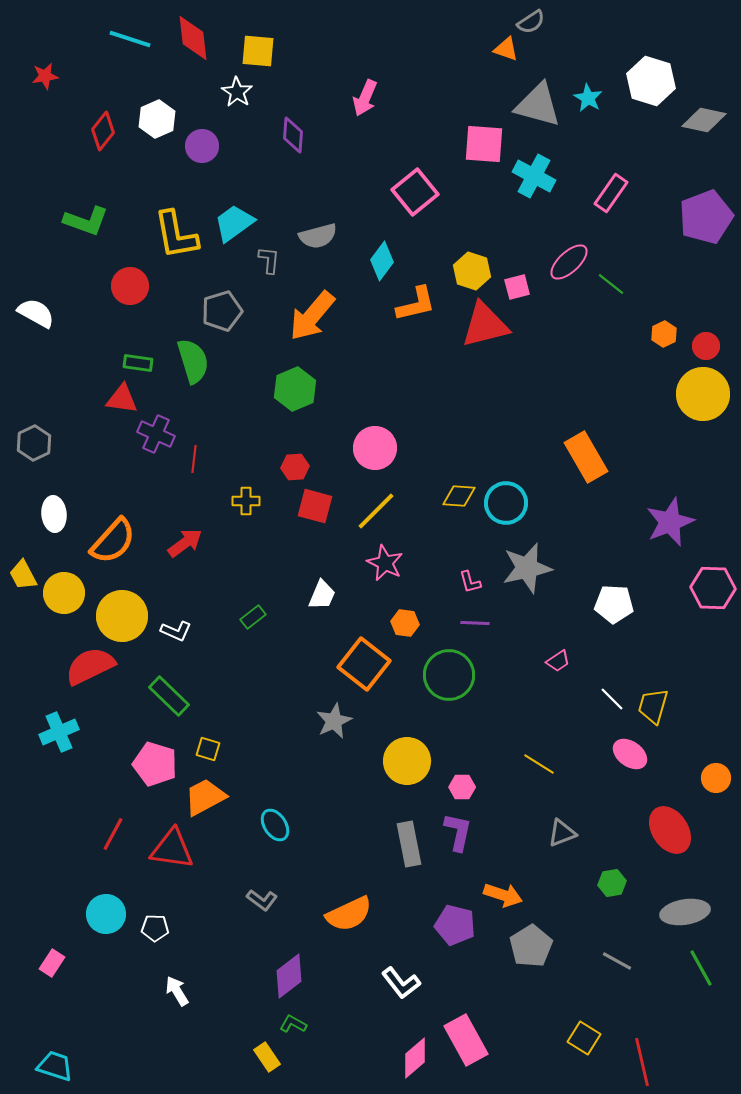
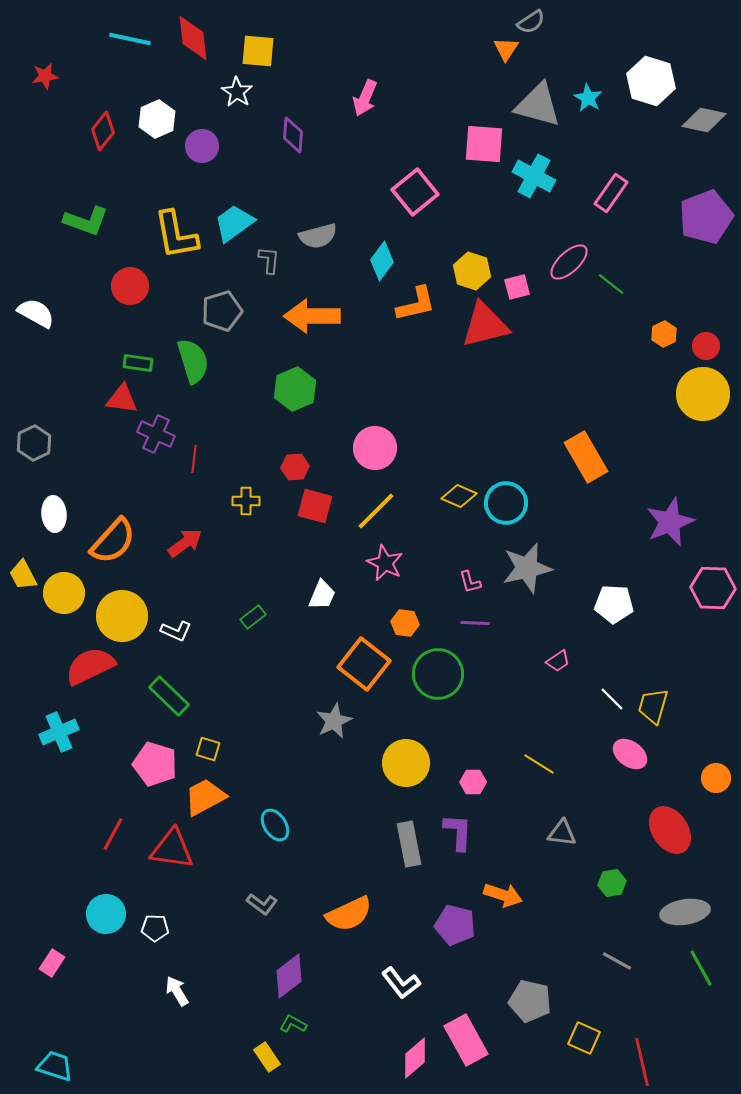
cyan line at (130, 39): rotated 6 degrees counterclockwise
orange triangle at (506, 49): rotated 44 degrees clockwise
orange arrow at (312, 316): rotated 50 degrees clockwise
yellow diamond at (459, 496): rotated 20 degrees clockwise
green circle at (449, 675): moved 11 px left, 1 px up
yellow circle at (407, 761): moved 1 px left, 2 px down
pink hexagon at (462, 787): moved 11 px right, 5 px up
purple L-shape at (458, 832): rotated 9 degrees counterclockwise
gray triangle at (562, 833): rotated 28 degrees clockwise
gray L-shape at (262, 900): moved 4 px down
gray pentagon at (531, 946): moved 1 px left, 55 px down; rotated 27 degrees counterclockwise
yellow square at (584, 1038): rotated 8 degrees counterclockwise
